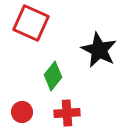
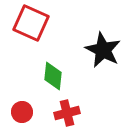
black star: moved 4 px right
green diamond: rotated 32 degrees counterclockwise
red cross: rotated 10 degrees counterclockwise
